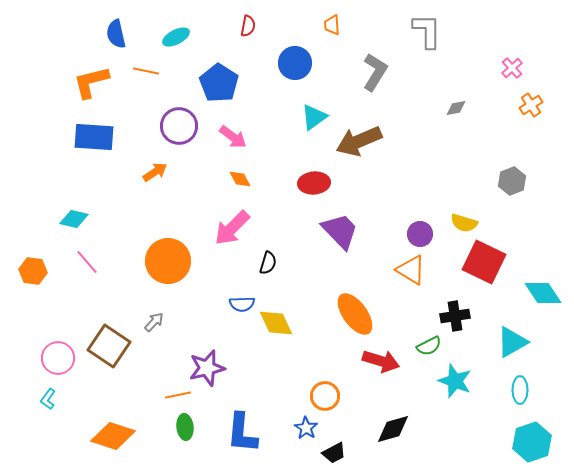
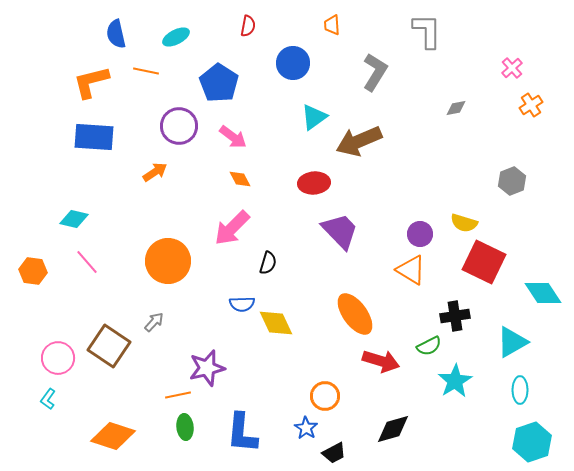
blue circle at (295, 63): moved 2 px left
cyan star at (455, 381): rotated 20 degrees clockwise
